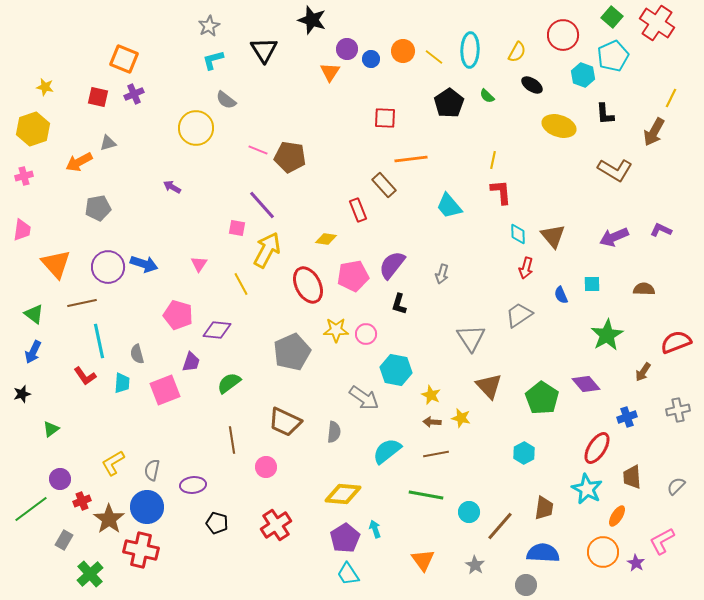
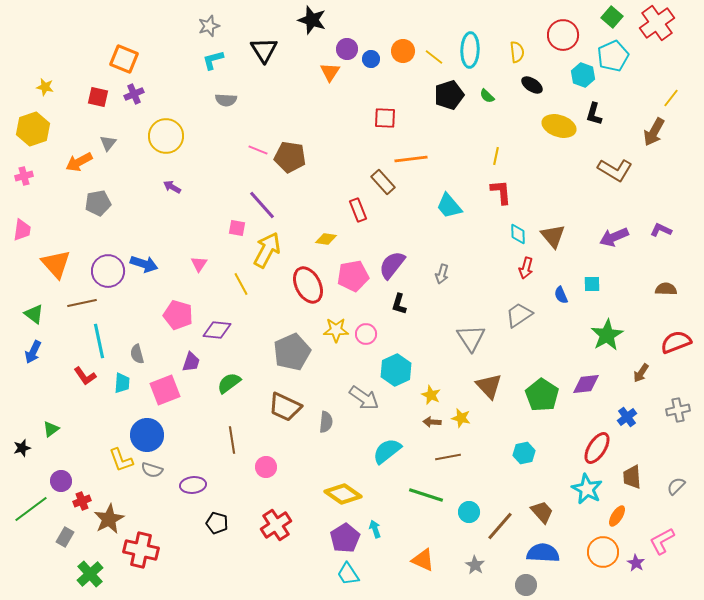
red cross at (657, 23): rotated 20 degrees clockwise
gray star at (209, 26): rotated 10 degrees clockwise
yellow semicircle at (517, 52): rotated 35 degrees counterclockwise
yellow line at (671, 98): rotated 12 degrees clockwise
gray semicircle at (226, 100): rotated 35 degrees counterclockwise
black pentagon at (449, 103): moved 8 px up; rotated 16 degrees clockwise
black L-shape at (605, 114): moved 11 px left; rotated 20 degrees clockwise
yellow circle at (196, 128): moved 30 px left, 8 px down
gray triangle at (108, 143): rotated 36 degrees counterclockwise
yellow line at (493, 160): moved 3 px right, 4 px up
brown rectangle at (384, 185): moved 1 px left, 3 px up
gray pentagon at (98, 208): moved 5 px up
purple circle at (108, 267): moved 4 px down
brown semicircle at (644, 289): moved 22 px right
cyan hexagon at (396, 370): rotated 24 degrees clockwise
brown arrow at (643, 372): moved 2 px left, 1 px down
purple diamond at (586, 384): rotated 56 degrees counterclockwise
black star at (22, 394): moved 54 px down
green pentagon at (542, 398): moved 3 px up
blue cross at (627, 417): rotated 18 degrees counterclockwise
brown trapezoid at (285, 422): moved 15 px up
gray semicircle at (334, 432): moved 8 px left, 10 px up
cyan hexagon at (524, 453): rotated 15 degrees clockwise
brown line at (436, 454): moved 12 px right, 3 px down
yellow L-shape at (113, 463): moved 8 px right, 3 px up; rotated 80 degrees counterclockwise
gray semicircle at (152, 470): rotated 85 degrees counterclockwise
purple circle at (60, 479): moved 1 px right, 2 px down
yellow diamond at (343, 494): rotated 30 degrees clockwise
green line at (426, 495): rotated 8 degrees clockwise
blue circle at (147, 507): moved 72 px up
brown trapezoid at (544, 508): moved 2 px left, 4 px down; rotated 50 degrees counterclockwise
brown star at (109, 519): rotated 8 degrees clockwise
gray rectangle at (64, 540): moved 1 px right, 3 px up
orange triangle at (423, 560): rotated 30 degrees counterclockwise
